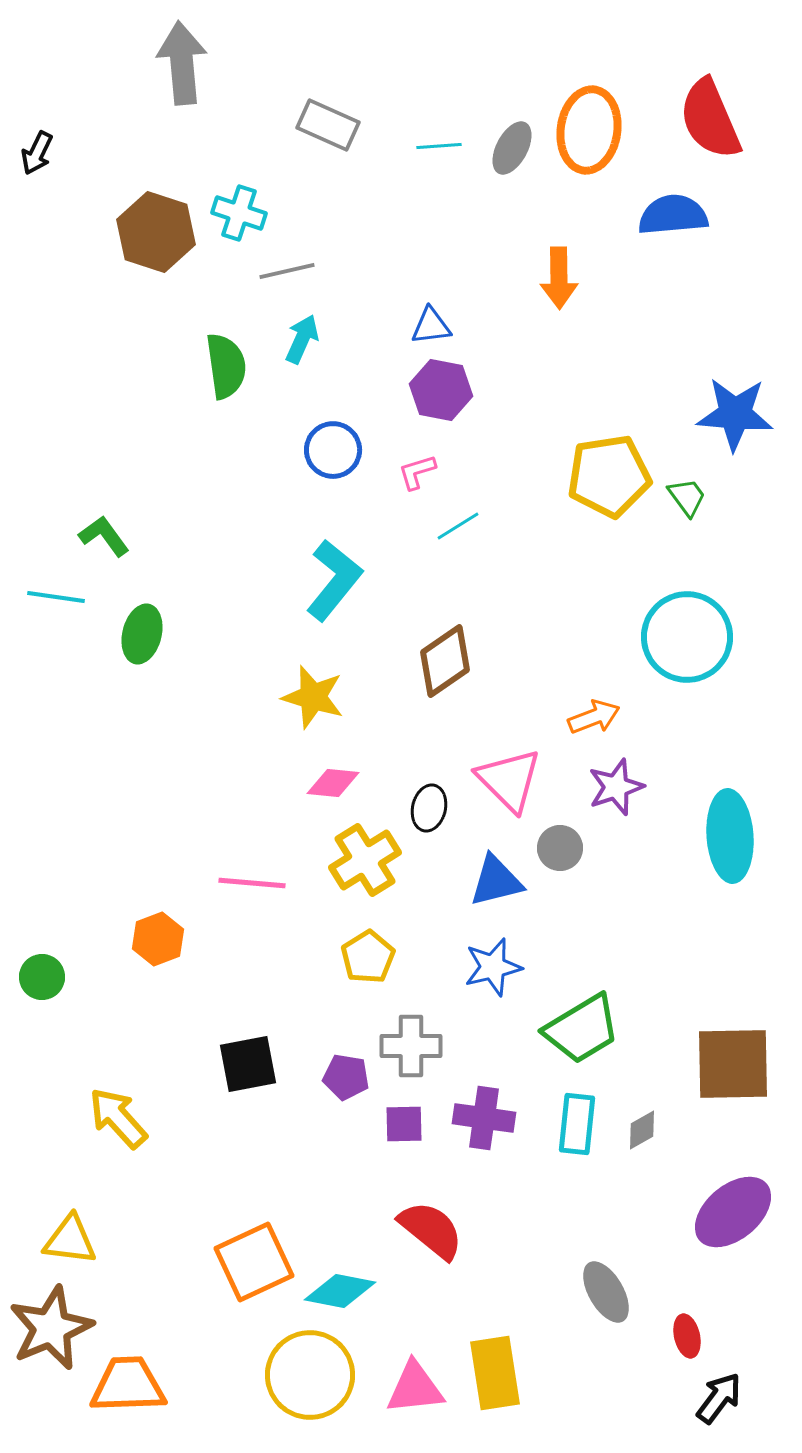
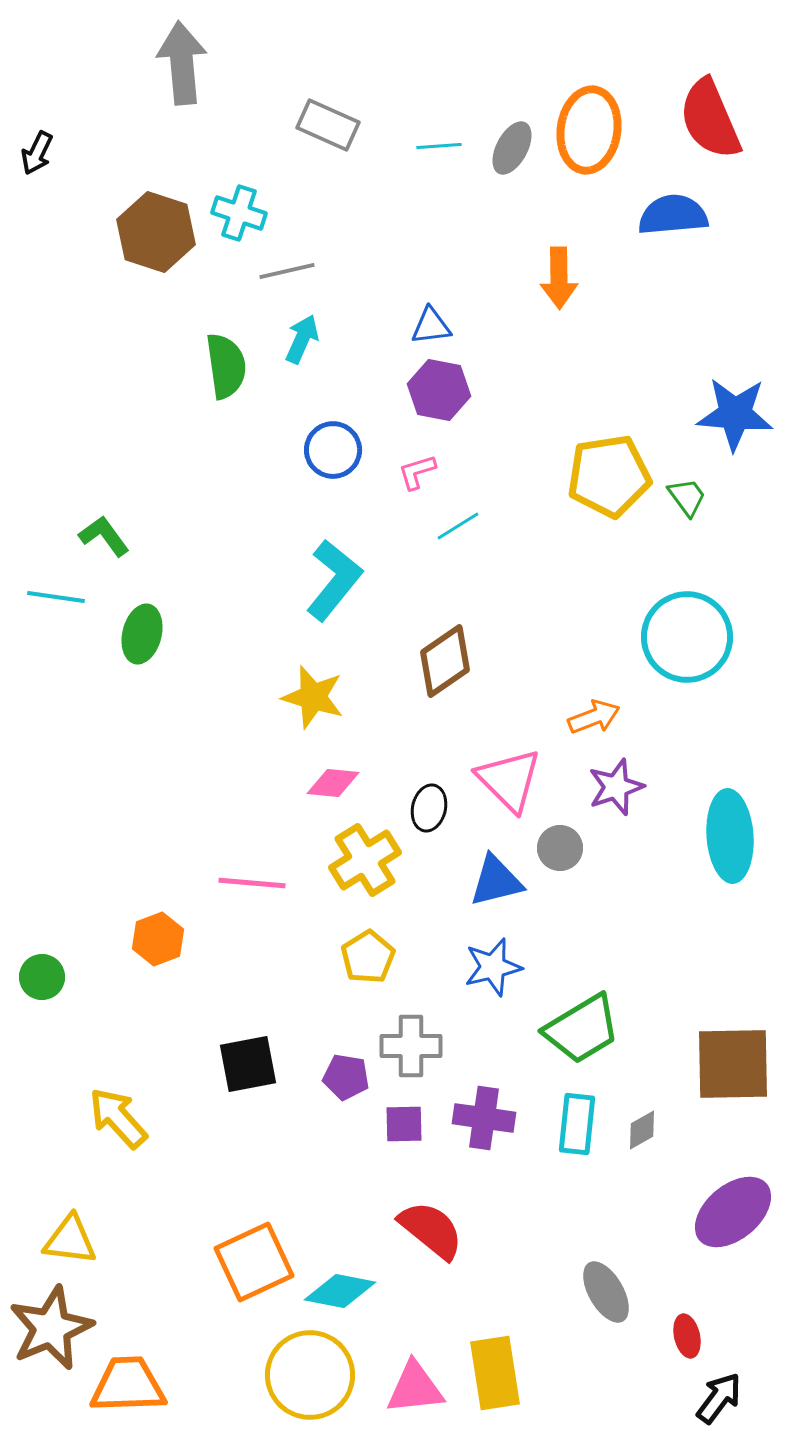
purple hexagon at (441, 390): moved 2 px left
